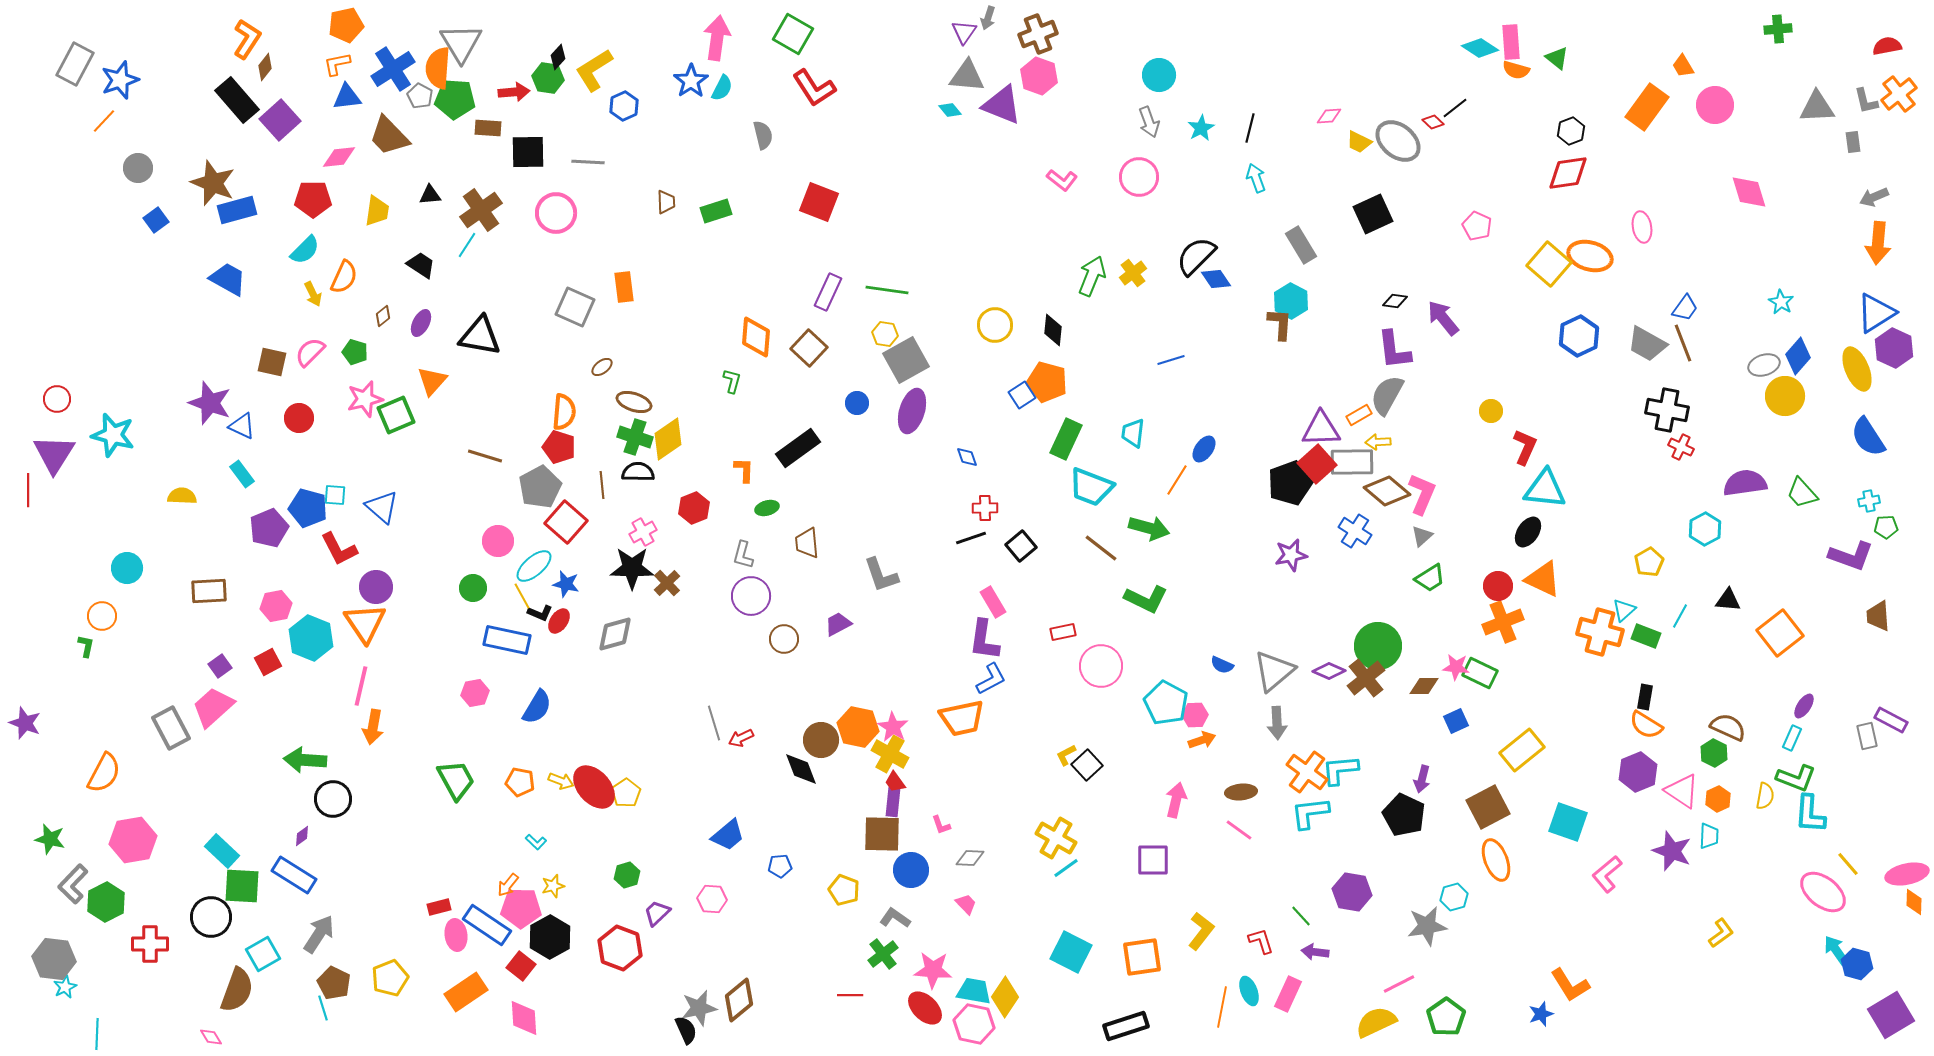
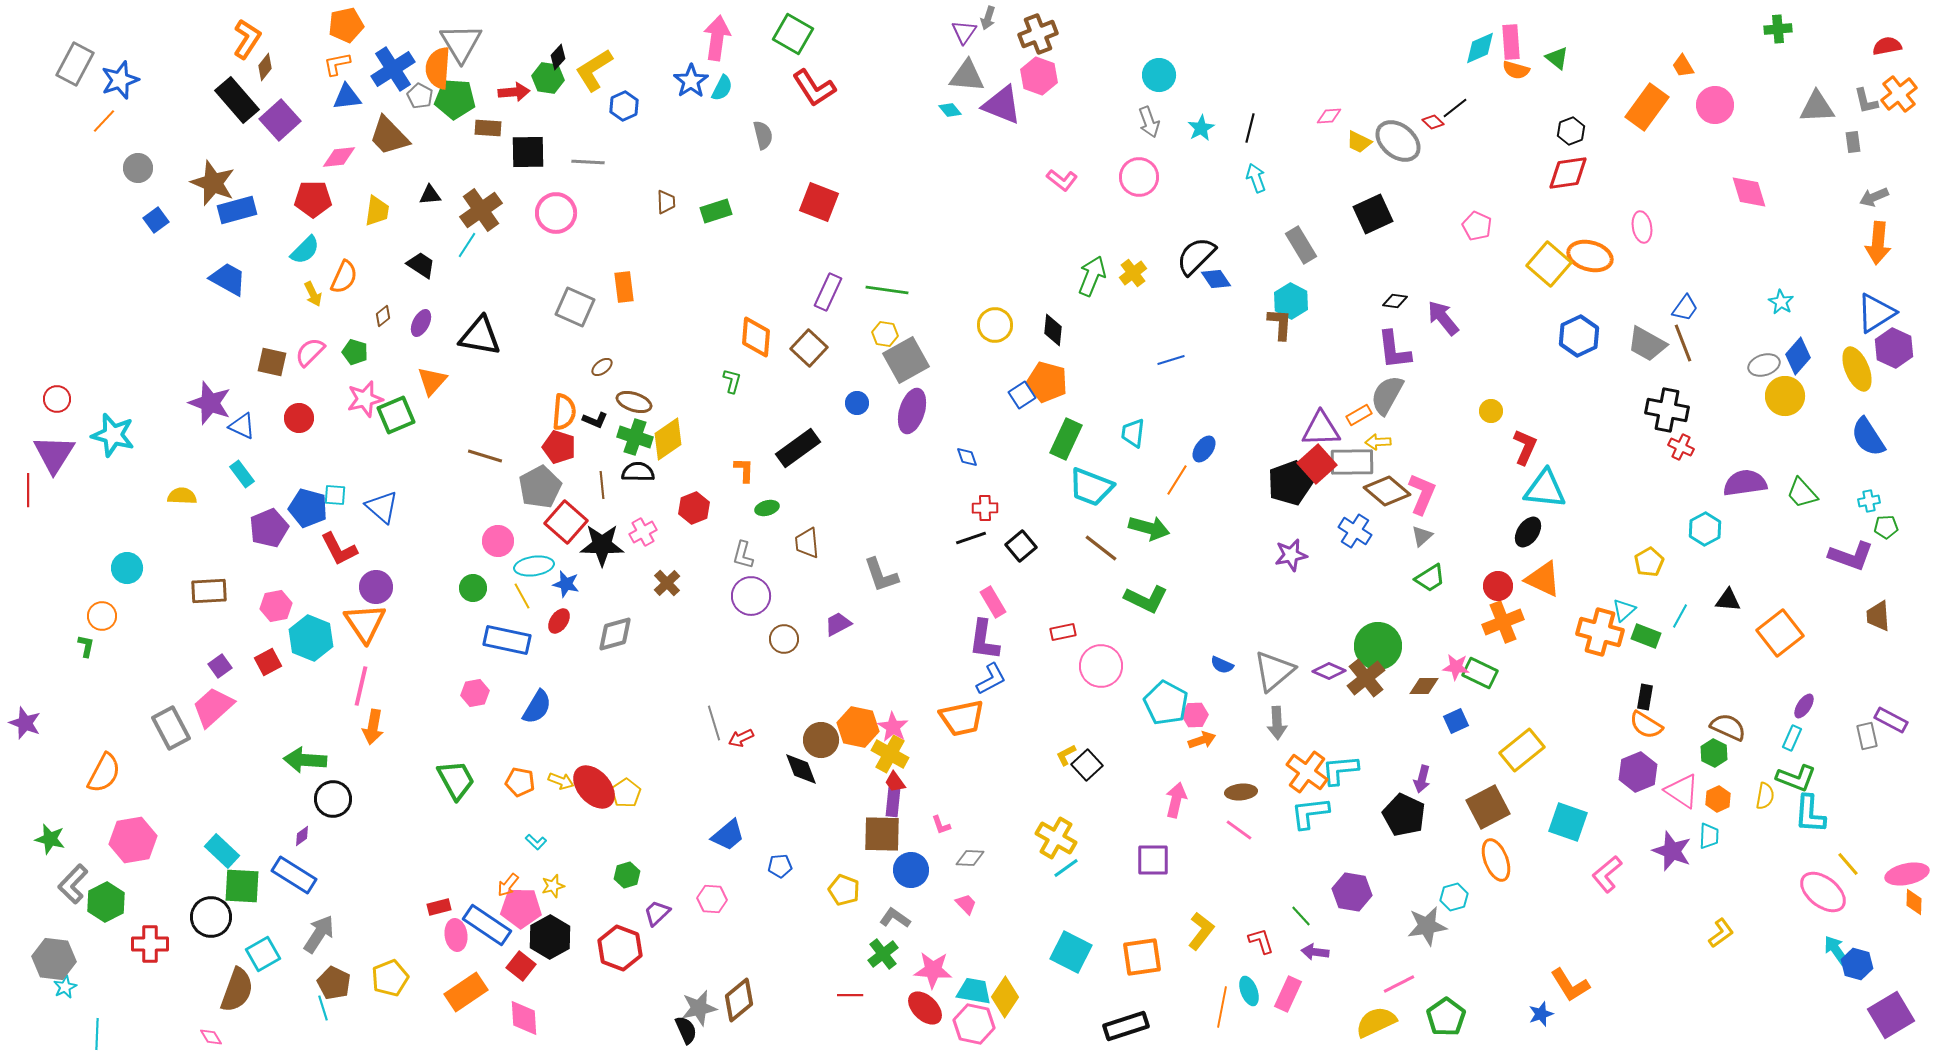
cyan diamond at (1480, 48): rotated 57 degrees counterclockwise
cyan ellipse at (534, 566): rotated 33 degrees clockwise
black star at (632, 568): moved 30 px left, 23 px up
black L-shape at (540, 613): moved 55 px right, 193 px up
